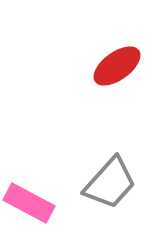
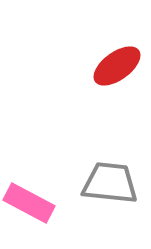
gray trapezoid: rotated 126 degrees counterclockwise
